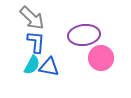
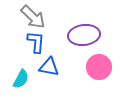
gray arrow: moved 1 px right, 1 px up
pink circle: moved 2 px left, 9 px down
cyan semicircle: moved 11 px left, 14 px down
